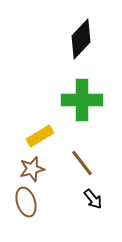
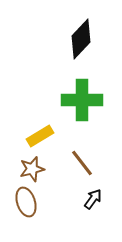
black arrow: rotated 105 degrees counterclockwise
